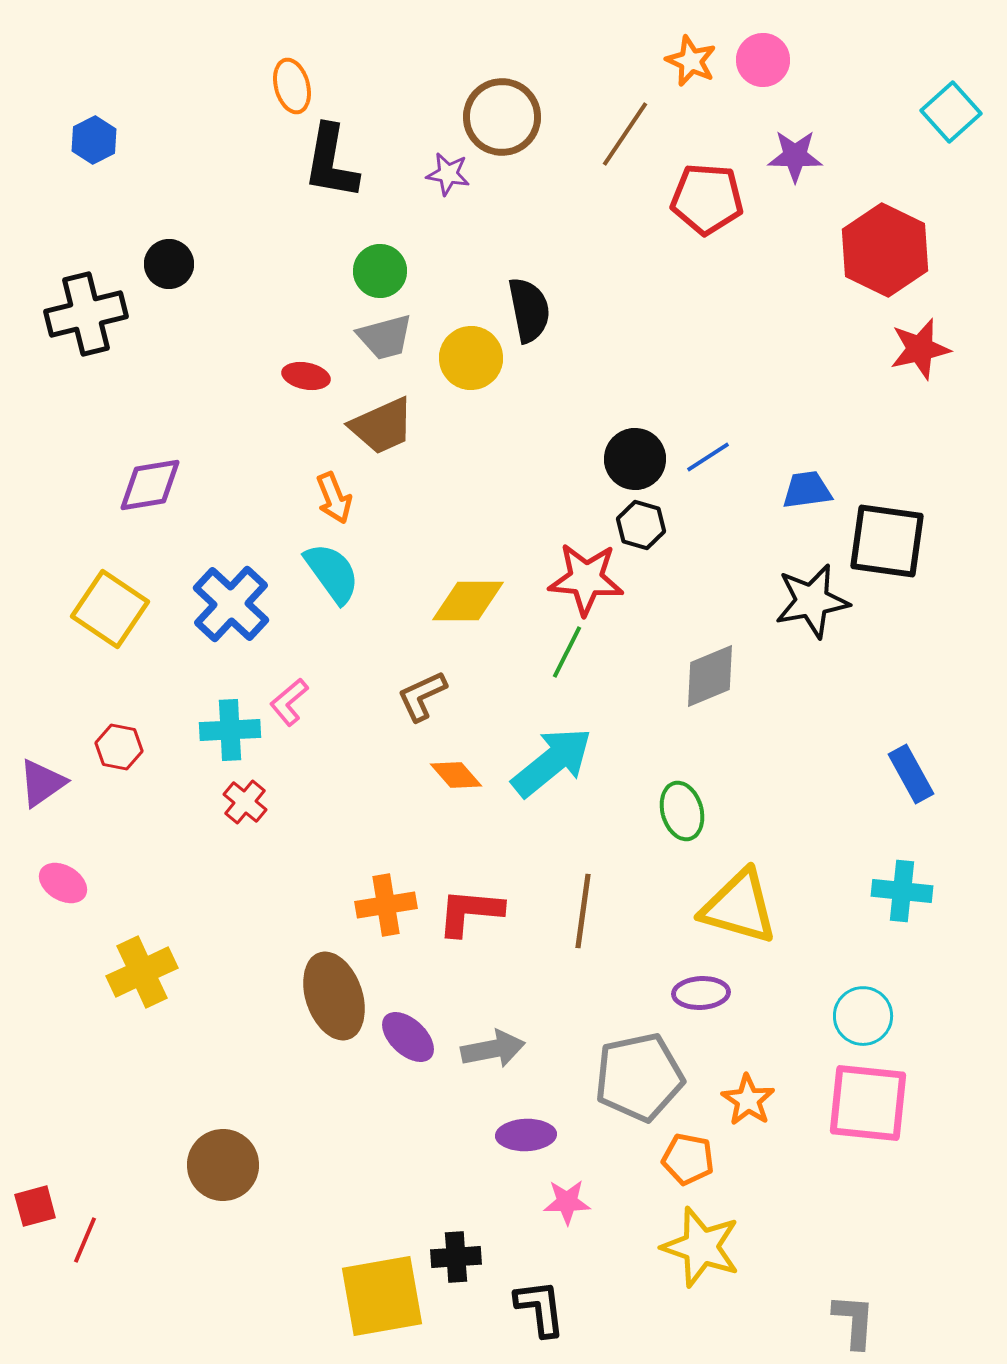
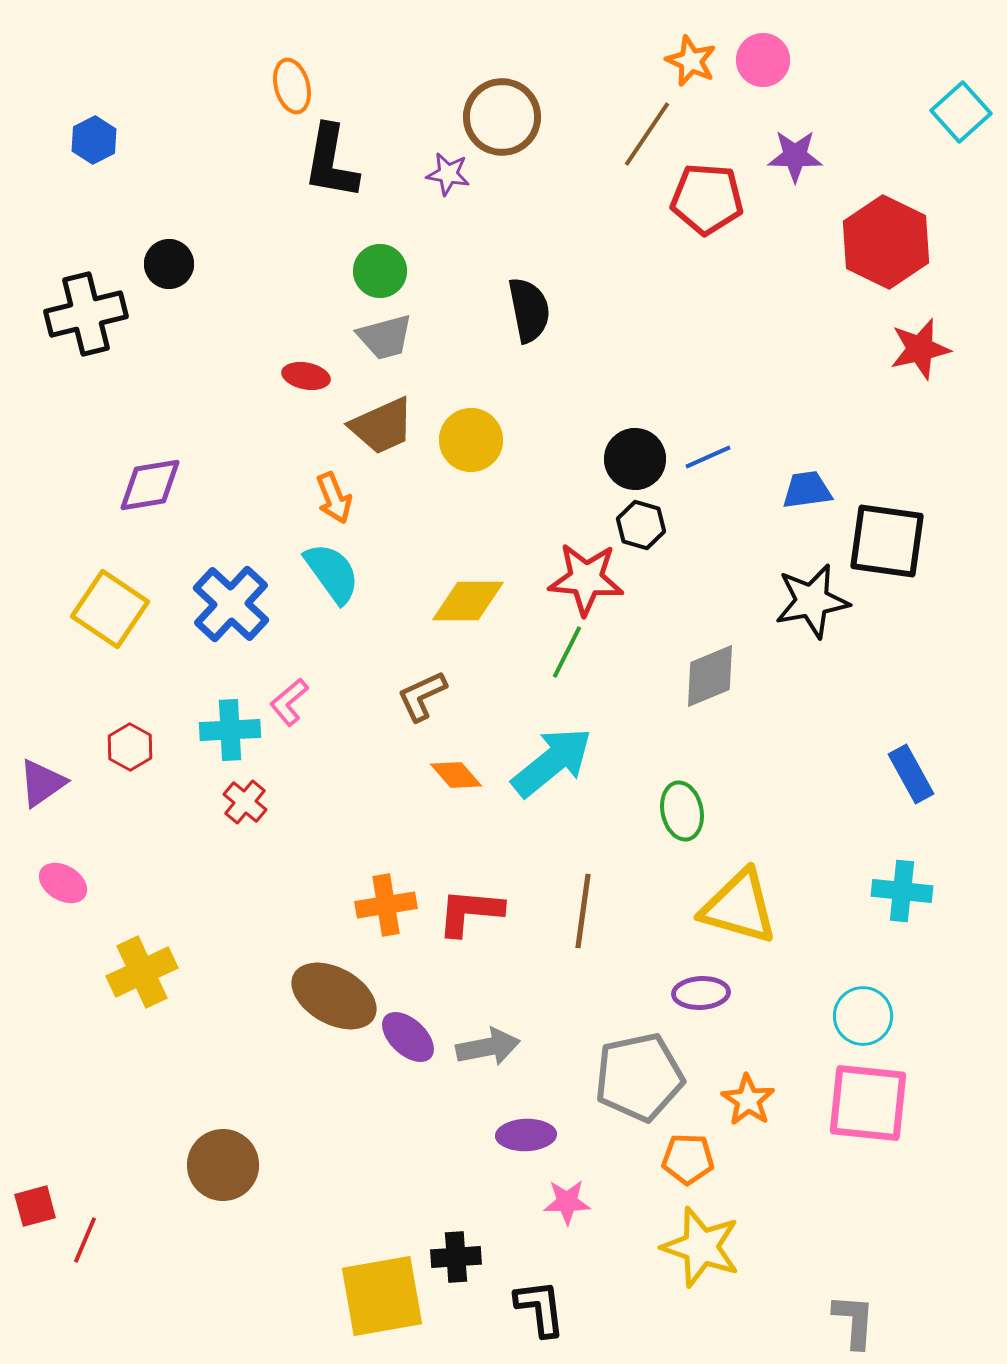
cyan square at (951, 112): moved 10 px right
brown line at (625, 134): moved 22 px right
red hexagon at (885, 250): moved 1 px right, 8 px up
yellow circle at (471, 358): moved 82 px down
blue line at (708, 457): rotated 9 degrees clockwise
red hexagon at (119, 747): moved 11 px right; rotated 18 degrees clockwise
green ellipse at (682, 811): rotated 4 degrees clockwise
brown ellipse at (334, 996): rotated 42 degrees counterclockwise
gray arrow at (493, 1049): moved 5 px left, 2 px up
orange pentagon at (688, 1159): rotated 9 degrees counterclockwise
